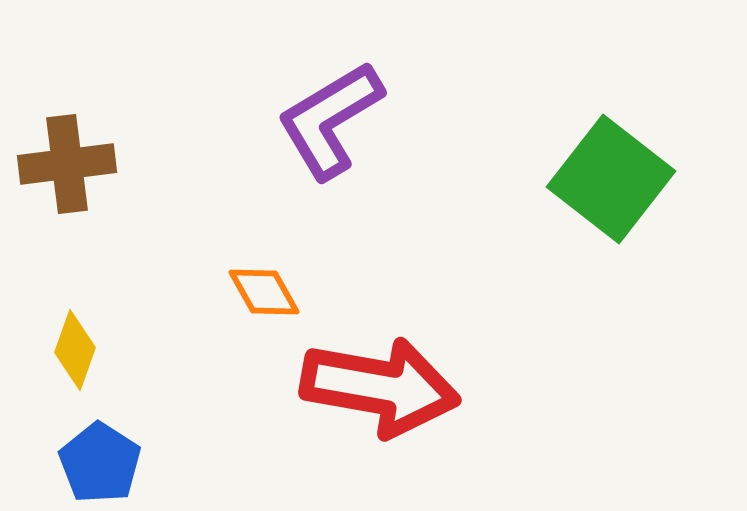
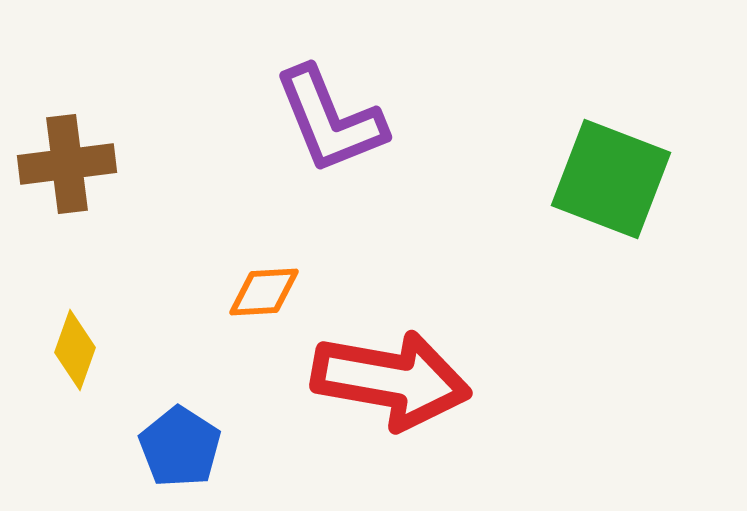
purple L-shape: rotated 81 degrees counterclockwise
green square: rotated 17 degrees counterclockwise
orange diamond: rotated 64 degrees counterclockwise
red arrow: moved 11 px right, 7 px up
blue pentagon: moved 80 px right, 16 px up
